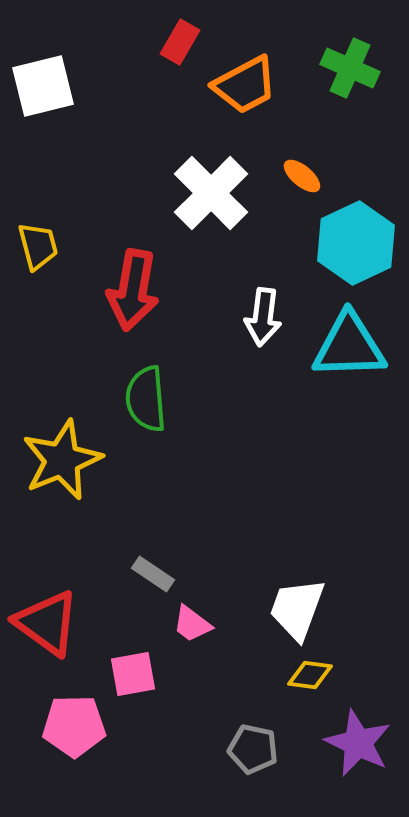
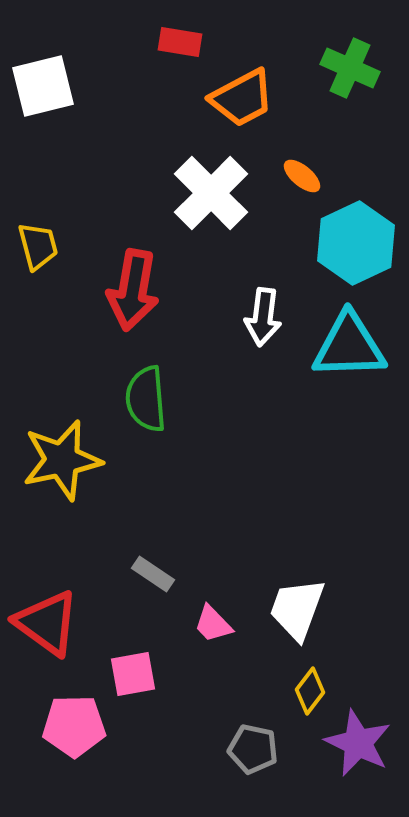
red rectangle: rotated 69 degrees clockwise
orange trapezoid: moved 3 px left, 13 px down
yellow star: rotated 10 degrees clockwise
pink trapezoid: moved 21 px right; rotated 9 degrees clockwise
yellow diamond: moved 16 px down; rotated 60 degrees counterclockwise
